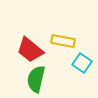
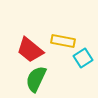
cyan square: moved 1 px right, 5 px up; rotated 24 degrees clockwise
green semicircle: rotated 12 degrees clockwise
